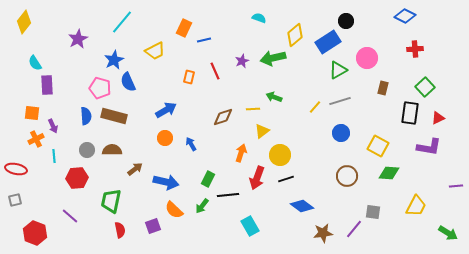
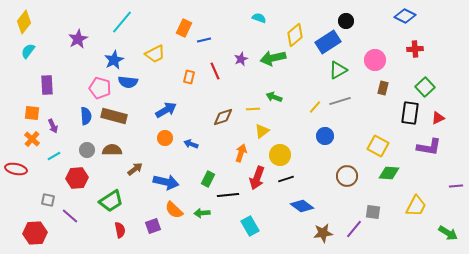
yellow trapezoid at (155, 51): moved 3 px down
pink circle at (367, 58): moved 8 px right, 2 px down
purple star at (242, 61): moved 1 px left, 2 px up
cyan semicircle at (35, 63): moved 7 px left, 12 px up; rotated 70 degrees clockwise
blue semicircle at (128, 82): rotated 60 degrees counterclockwise
blue circle at (341, 133): moved 16 px left, 3 px down
orange cross at (36, 139): moved 4 px left; rotated 21 degrees counterclockwise
blue arrow at (191, 144): rotated 40 degrees counterclockwise
cyan line at (54, 156): rotated 64 degrees clockwise
gray square at (15, 200): moved 33 px right; rotated 24 degrees clockwise
green trapezoid at (111, 201): rotated 135 degrees counterclockwise
green arrow at (202, 206): moved 7 px down; rotated 49 degrees clockwise
red hexagon at (35, 233): rotated 25 degrees counterclockwise
